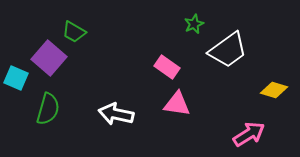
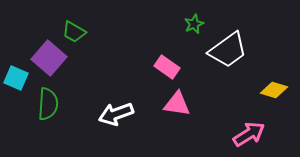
green semicircle: moved 5 px up; rotated 12 degrees counterclockwise
white arrow: rotated 32 degrees counterclockwise
